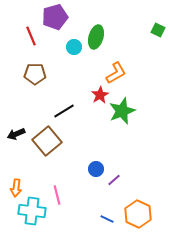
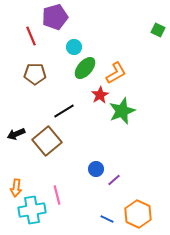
green ellipse: moved 11 px left, 31 px down; rotated 25 degrees clockwise
cyan cross: moved 1 px up; rotated 16 degrees counterclockwise
